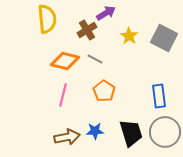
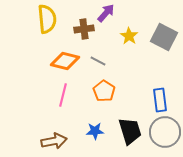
purple arrow: rotated 18 degrees counterclockwise
brown cross: moved 3 px left, 1 px up; rotated 24 degrees clockwise
gray square: moved 1 px up
gray line: moved 3 px right, 2 px down
blue rectangle: moved 1 px right, 4 px down
black trapezoid: moved 1 px left, 2 px up
brown arrow: moved 13 px left, 4 px down
